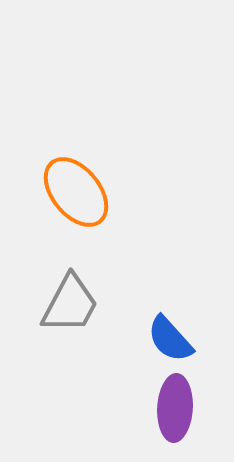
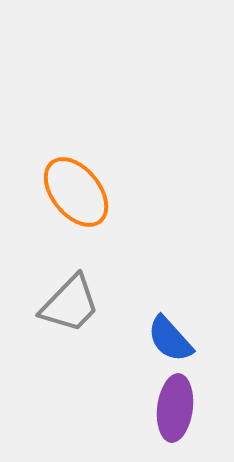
gray trapezoid: rotated 16 degrees clockwise
purple ellipse: rotated 4 degrees clockwise
